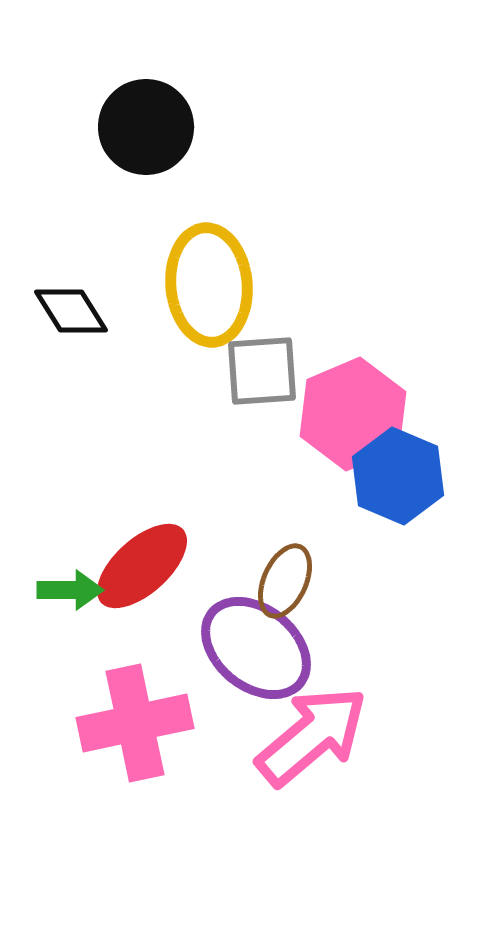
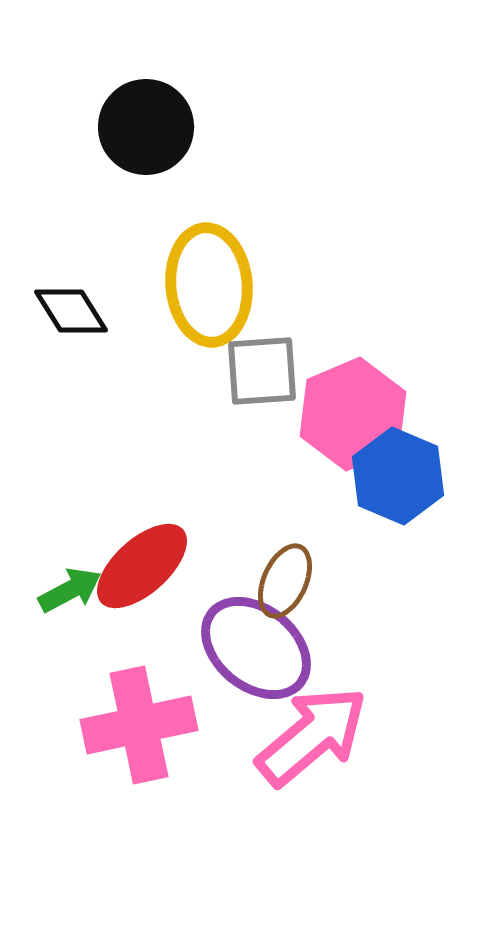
green arrow: rotated 28 degrees counterclockwise
pink cross: moved 4 px right, 2 px down
